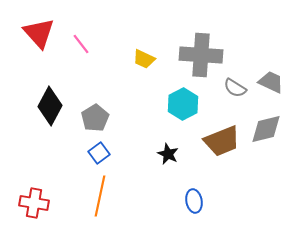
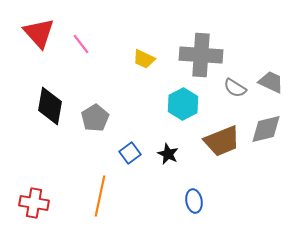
black diamond: rotated 18 degrees counterclockwise
blue square: moved 31 px right
